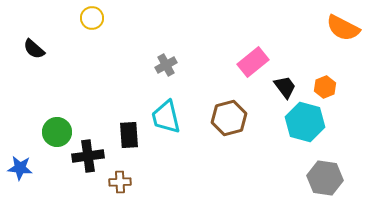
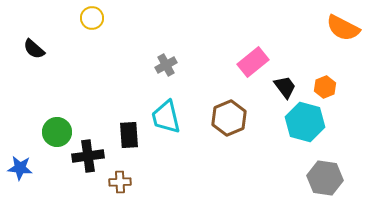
brown hexagon: rotated 8 degrees counterclockwise
